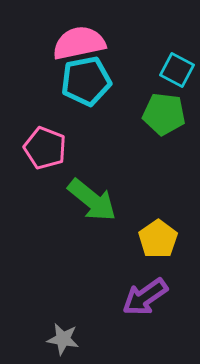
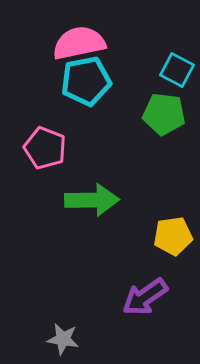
green arrow: rotated 40 degrees counterclockwise
yellow pentagon: moved 15 px right, 3 px up; rotated 27 degrees clockwise
